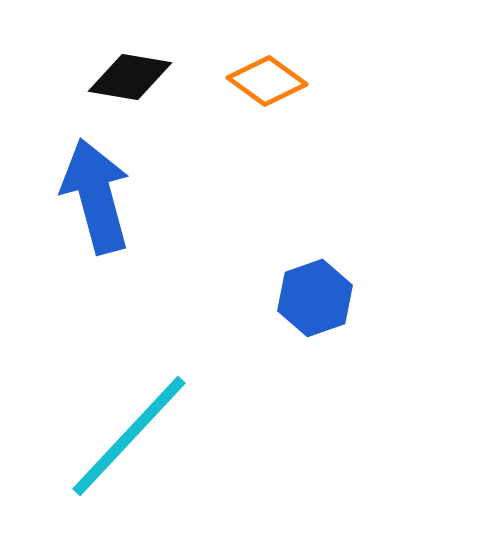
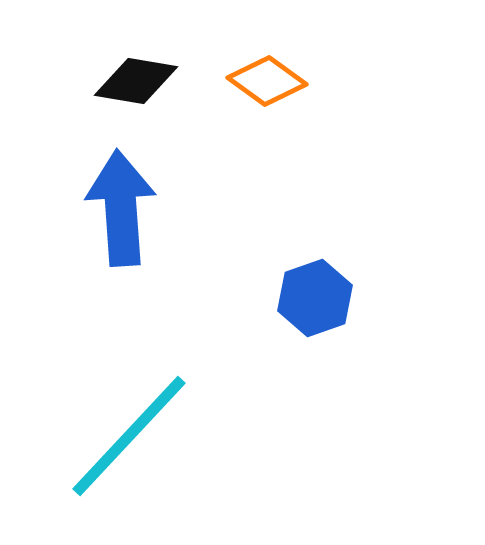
black diamond: moved 6 px right, 4 px down
blue arrow: moved 25 px right, 12 px down; rotated 11 degrees clockwise
